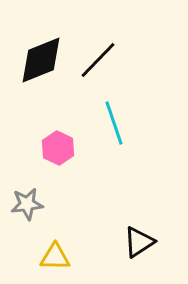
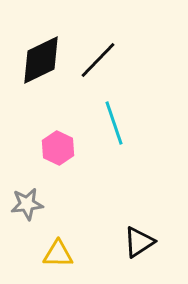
black diamond: rotated 4 degrees counterclockwise
yellow triangle: moved 3 px right, 3 px up
